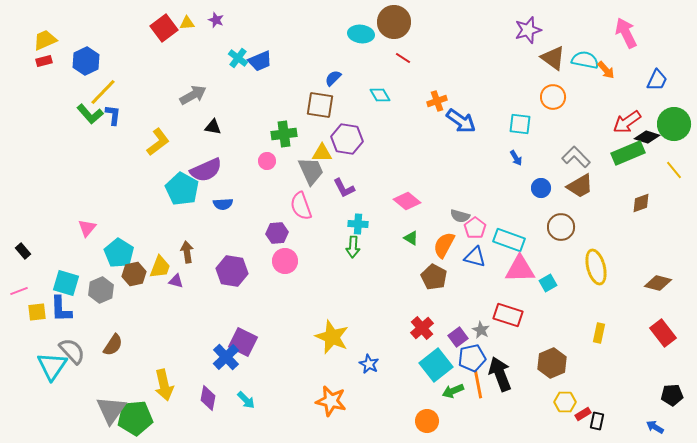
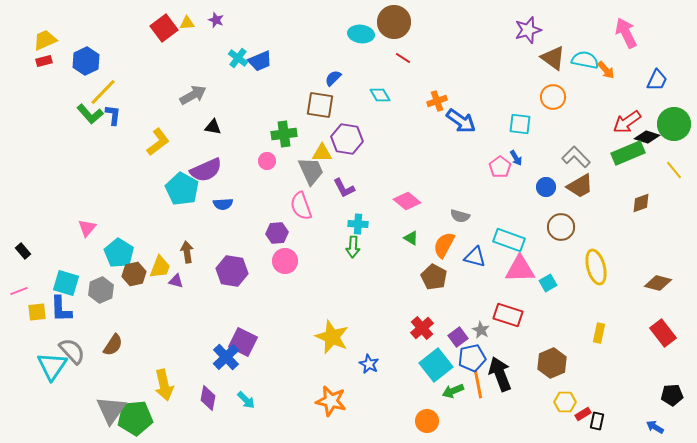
blue circle at (541, 188): moved 5 px right, 1 px up
pink pentagon at (475, 228): moved 25 px right, 61 px up
